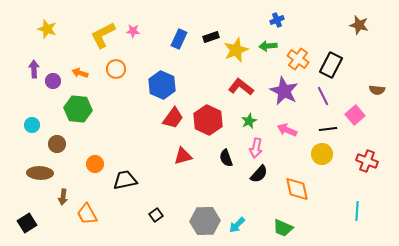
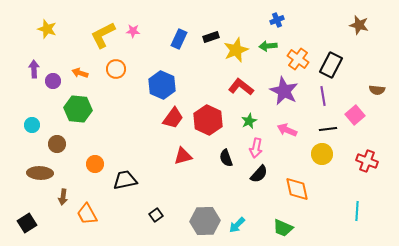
purple line at (323, 96): rotated 18 degrees clockwise
